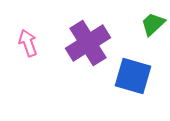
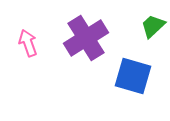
green trapezoid: moved 2 px down
purple cross: moved 2 px left, 5 px up
